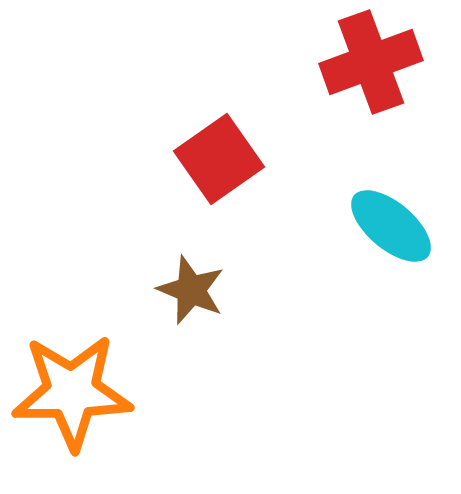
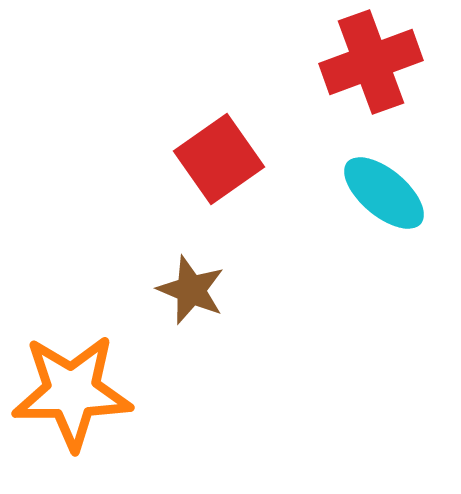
cyan ellipse: moved 7 px left, 33 px up
